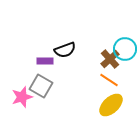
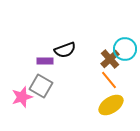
orange line: rotated 18 degrees clockwise
yellow ellipse: rotated 10 degrees clockwise
